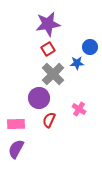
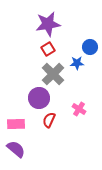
purple semicircle: rotated 102 degrees clockwise
